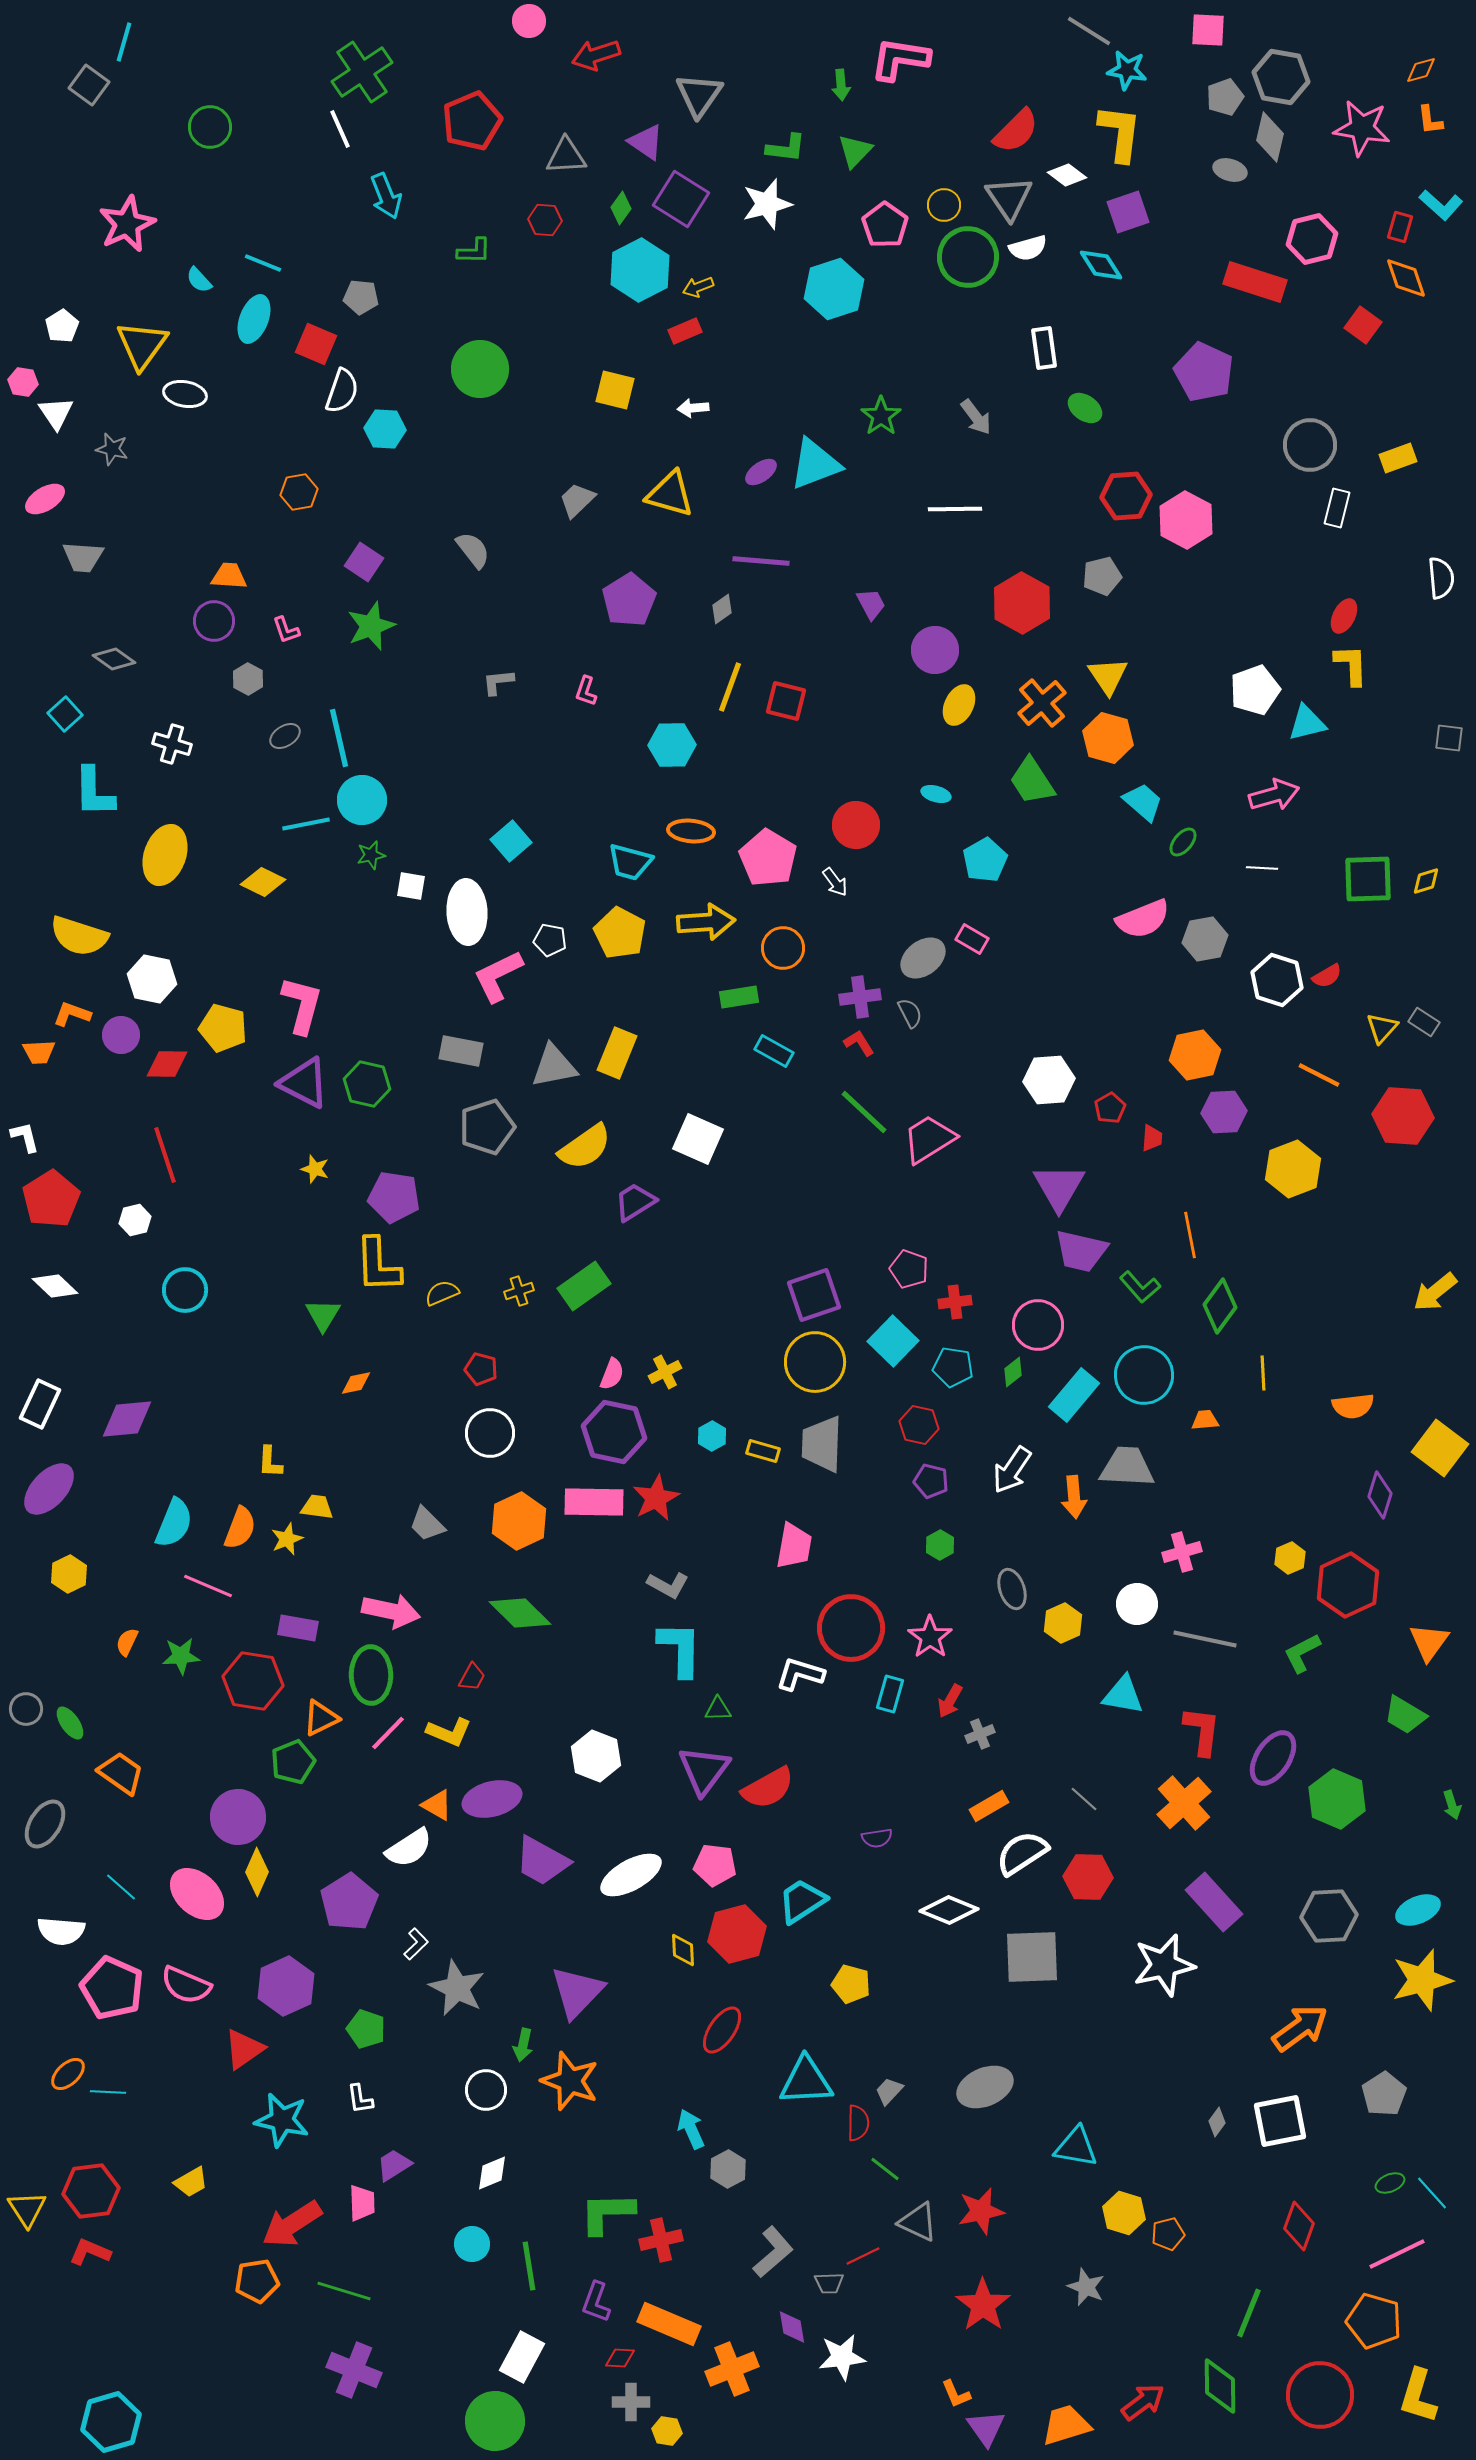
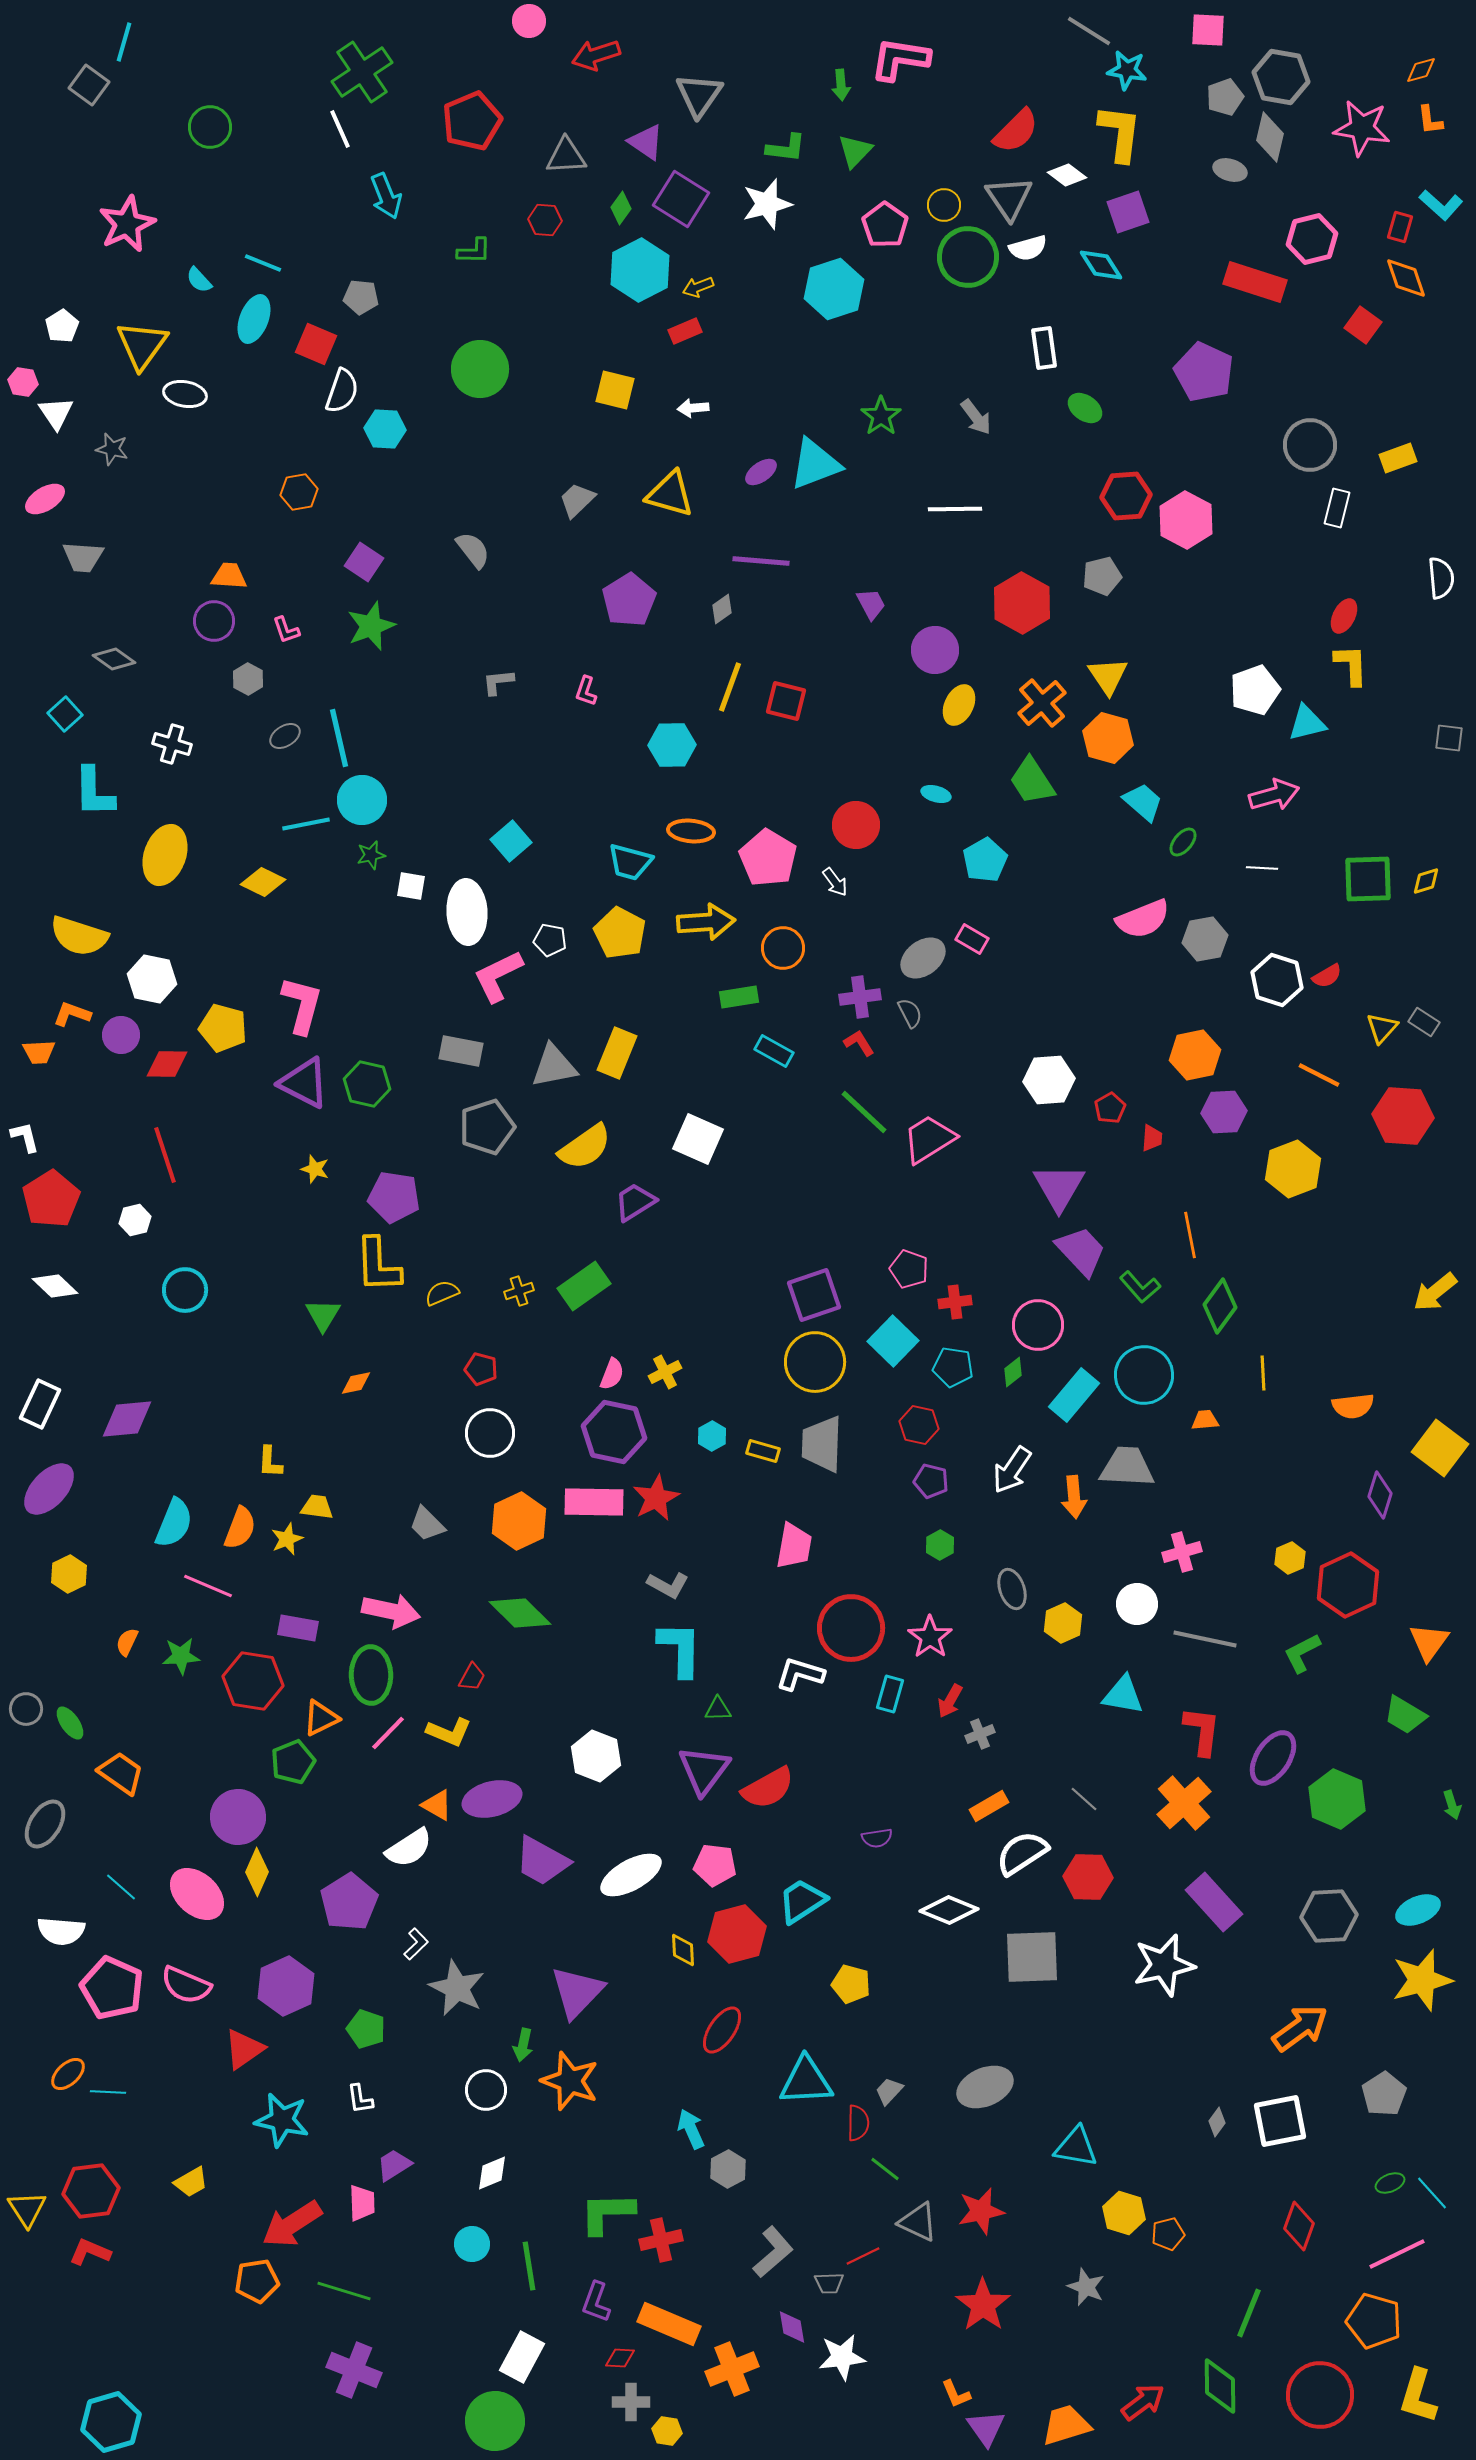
purple trapezoid at (1081, 1251): rotated 146 degrees counterclockwise
